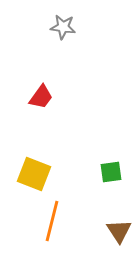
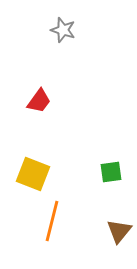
gray star: moved 3 px down; rotated 10 degrees clockwise
red trapezoid: moved 2 px left, 4 px down
yellow square: moved 1 px left
brown triangle: rotated 12 degrees clockwise
